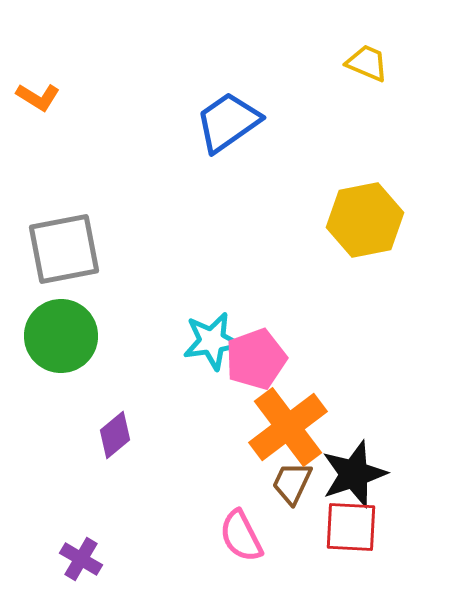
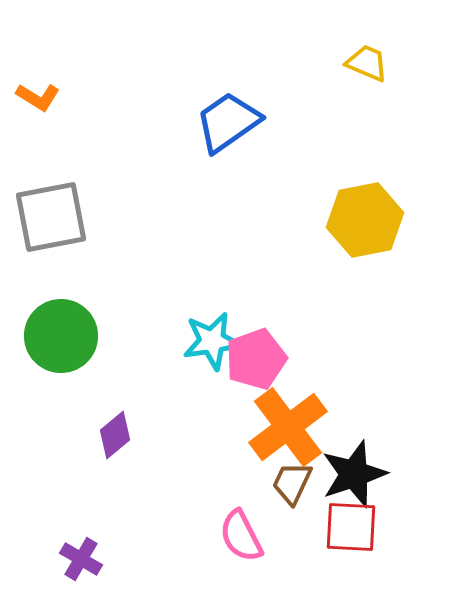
gray square: moved 13 px left, 32 px up
